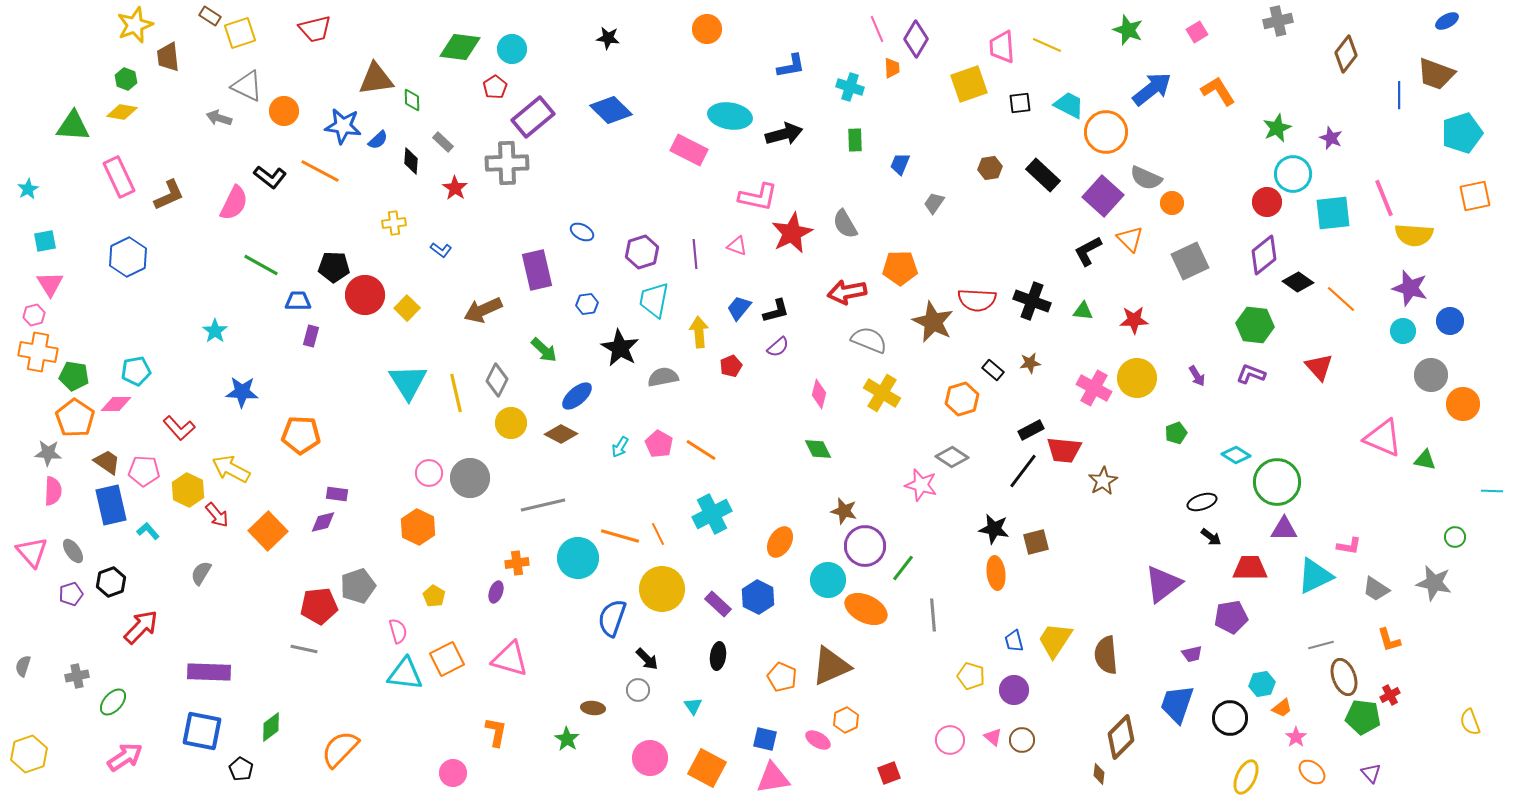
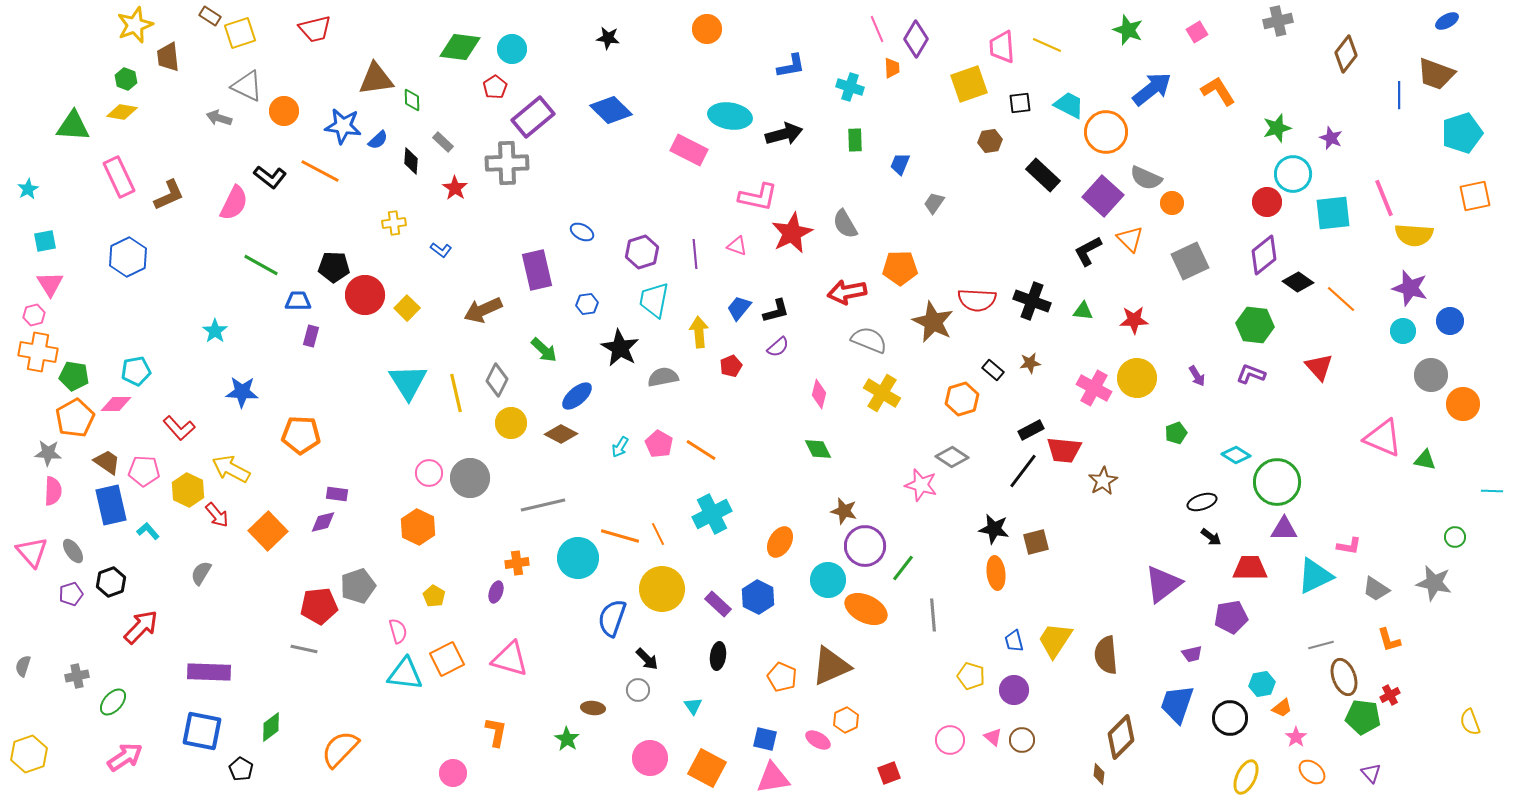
green star at (1277, 128): rotated 8 degrees clockwise
brown hexagon at (990, 168): moved 27 px up
orange pentagon at (75, 418): rotated 9 degrees clockwise
